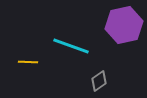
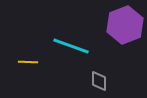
purple hexagon: moved 1 px right; rotated 9 degrees counterclockwise
gray diamond: rotated 55 degrees counterclockwise
